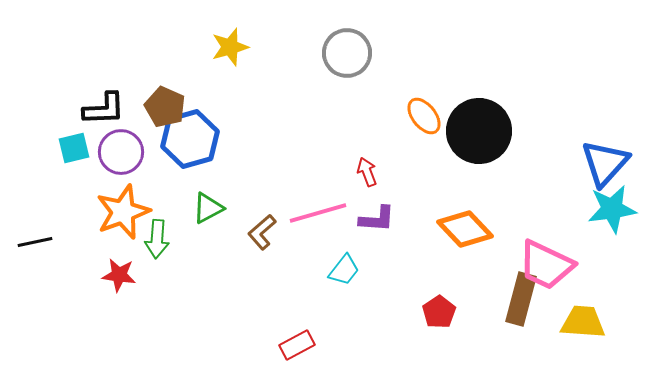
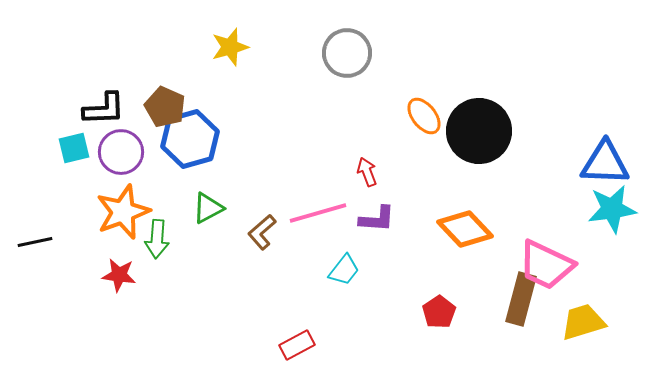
blue triangle: rotated 50 degrees clockwise
yellow trapezoid: rotated 21 degrees counterclockwise
